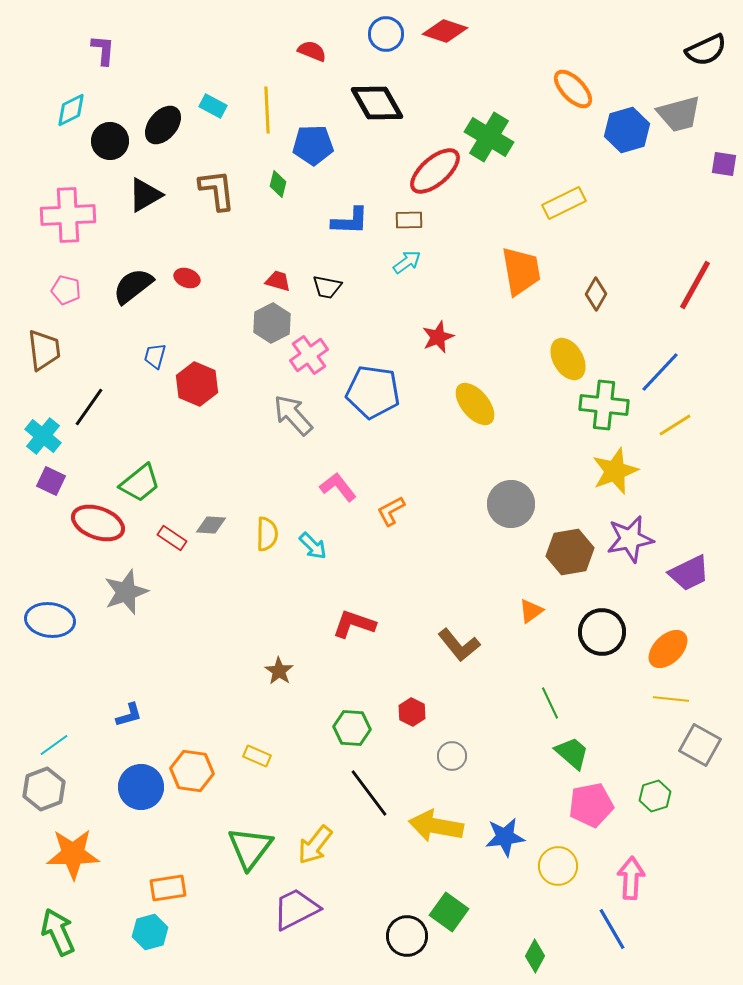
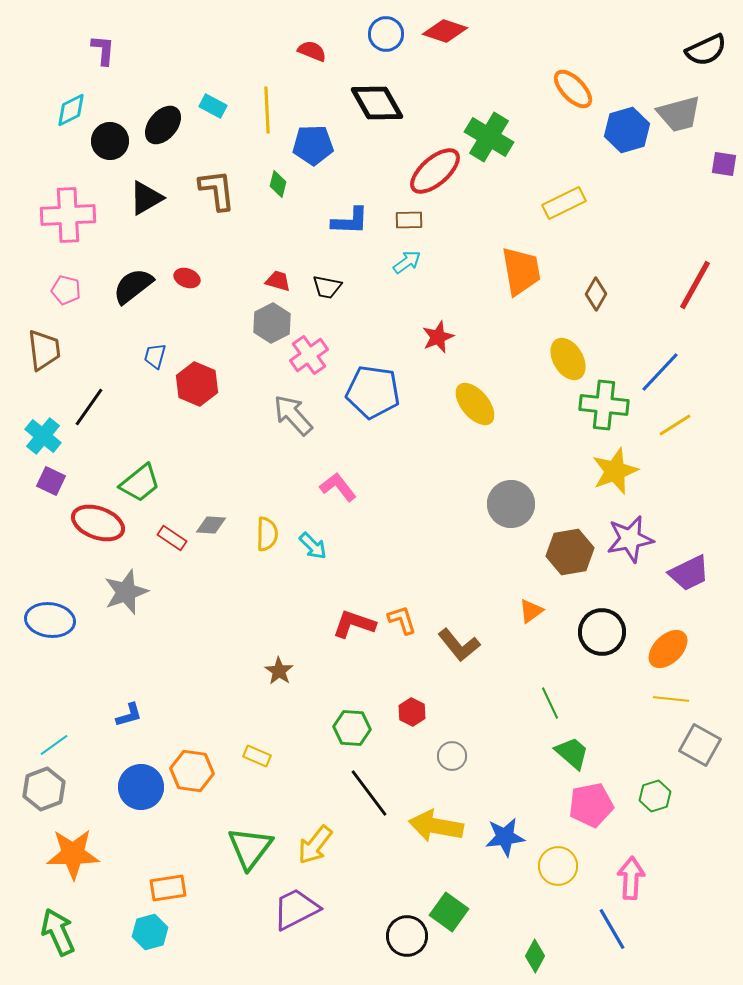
black triangle at (145, 195): moved 1 px right, 3 px down
orange L-shape at (391, 511): moved 11 px right, 109 px down; rotated 100 degrees clockwise
